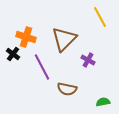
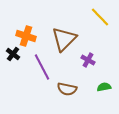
yellow line: rotated 15 degrees counterclockwise
orange cross: moved 1 px up
green semicircle: moved 1 px right, 15 px up
